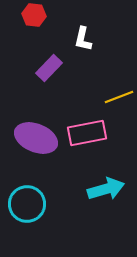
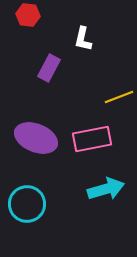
red hexagon: moved 6 px left
purple rectangle: rotated 16 degrees counterclockwise
pink rectangle: moved 5 px right, 6 px down
